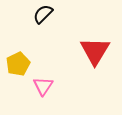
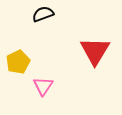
black semicircle: rotated 25 degrees clockwise
yellow pentagon: moved 2 px up
